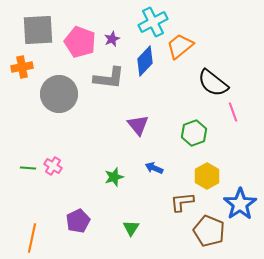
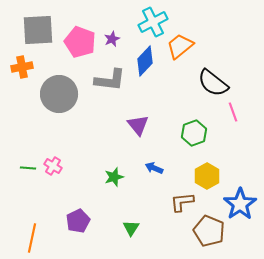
gray L-shape: moved 1 px right, 2 px down
